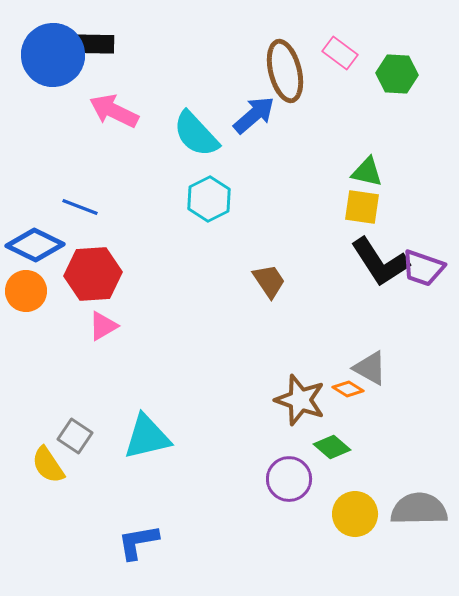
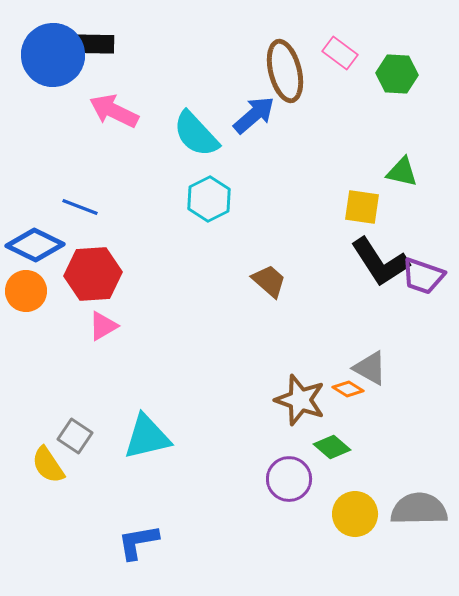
green triangle: moved 35 px right
purple trapezoid: moved 8 px down
brown trapezoid: rotated 15 degrees counterclockwise
